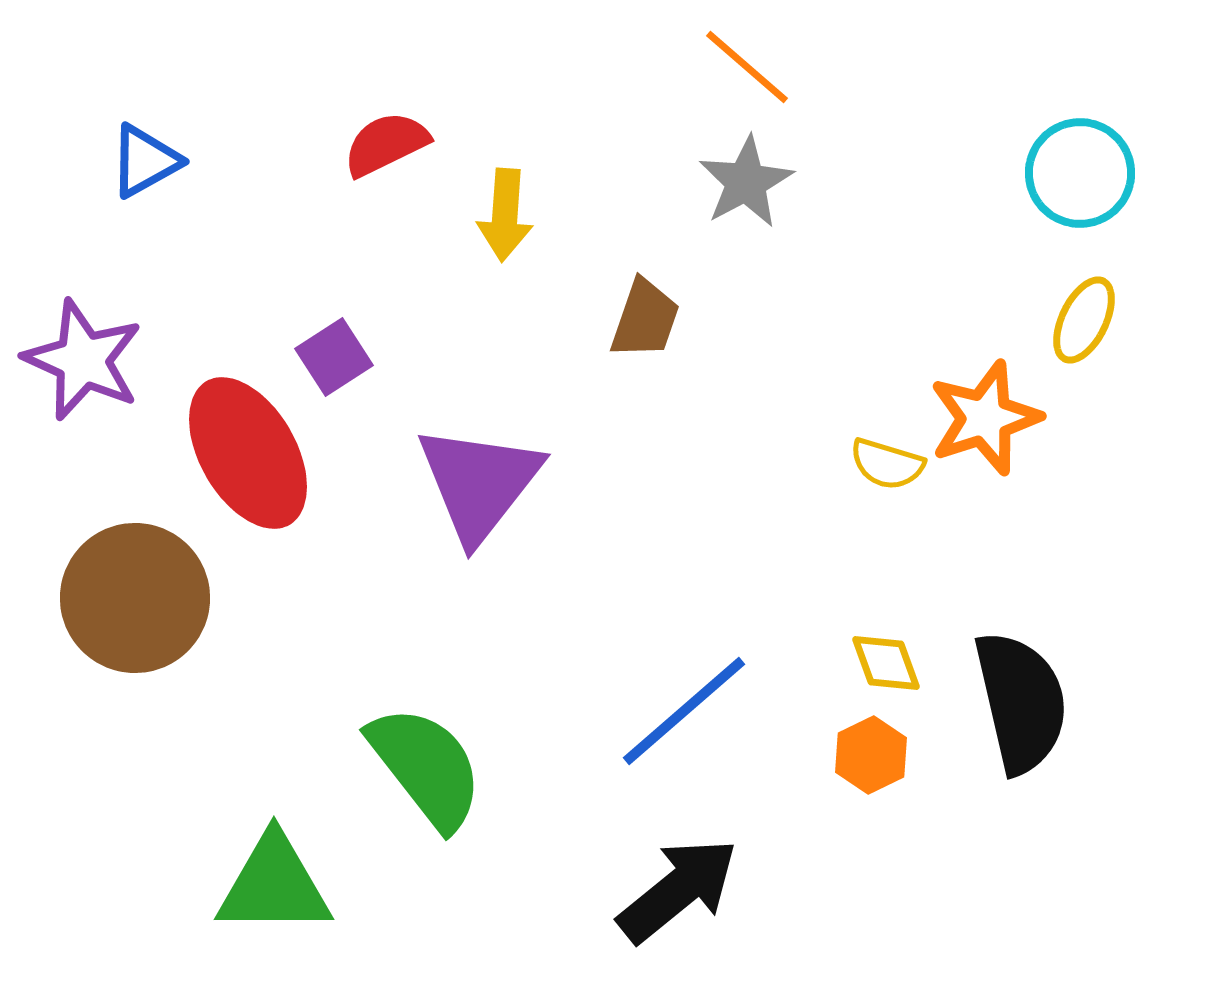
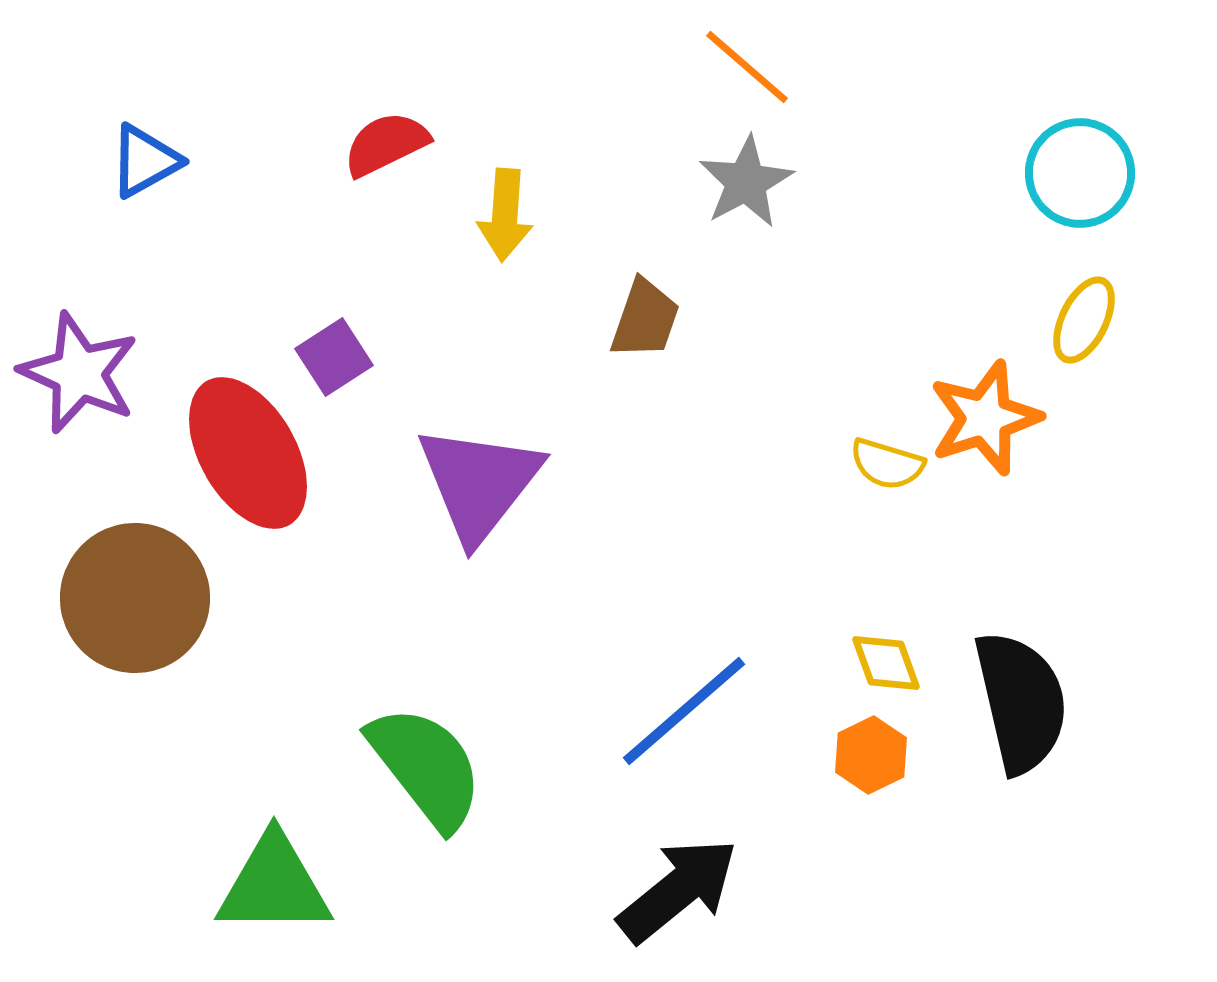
purple star: moved 4 px left, 13 px down
